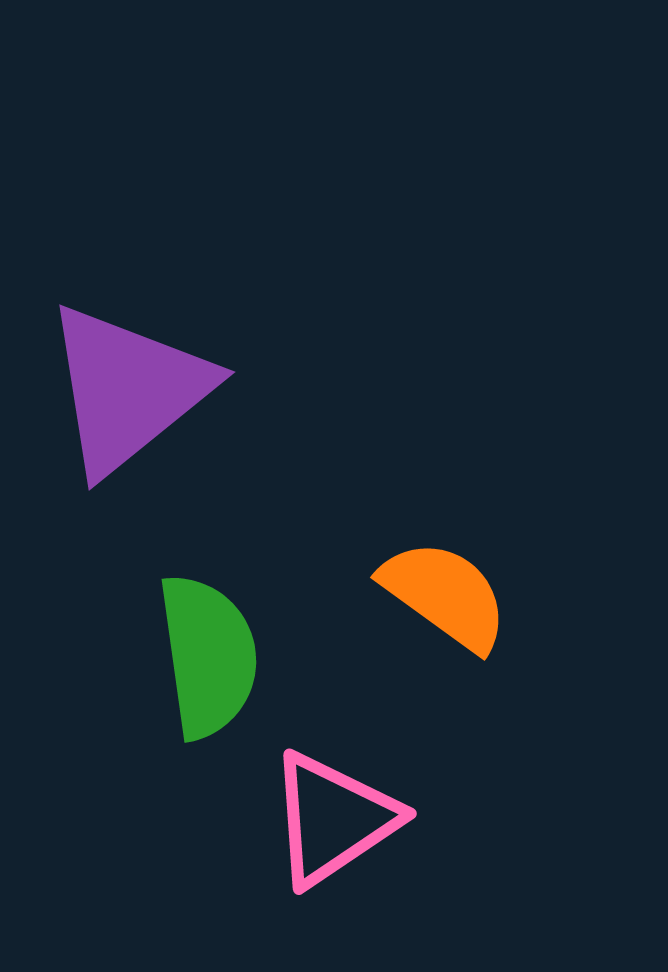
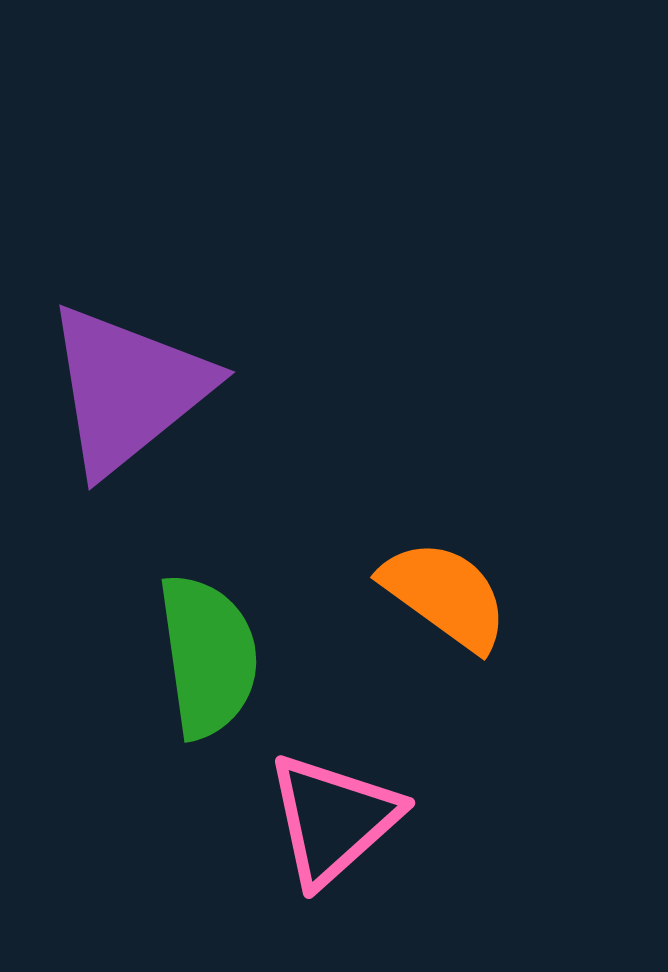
pink triangle: rotated 8 degrees counterclockwise
